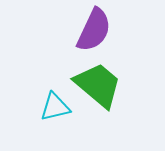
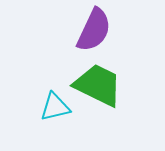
green trapezoid: rotated 14 degrees counterclockwise
